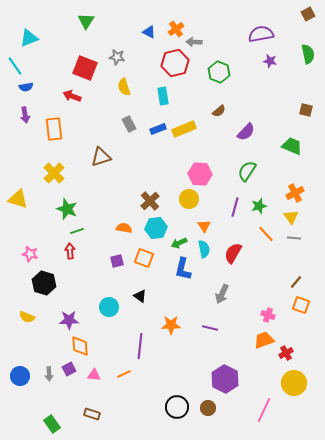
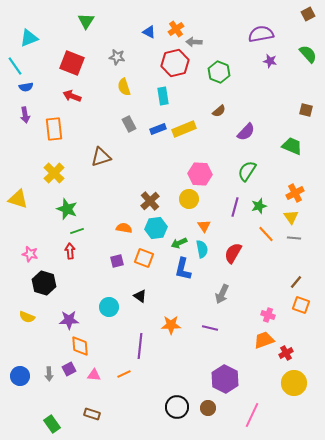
green semicircle at (308, 54): rotated 30 degrees counterclockwise
red square at (85, 68): moved 13 px left, 5 px up
cyan semicircle at (204, 249): moved 2 px left
pink line at (264, 410): moved 12 px left, 5 px down
